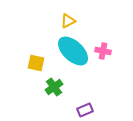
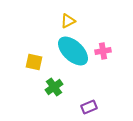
pink cross: rotated 21 degrees counterclockwise
yellow square: moved 2 px left, 1 px up
purple rectangle: moved 4 px right, 3 px up
